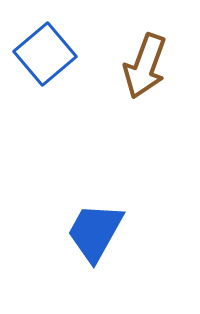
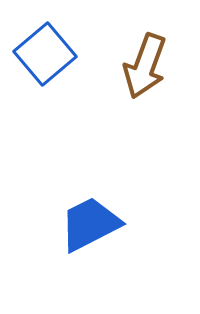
blue trapezoid: moved 5 px left, 8 px up; rotated 34 degrees clockwise
